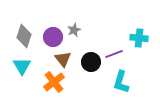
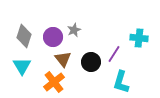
purple line: rotated 36 degrees counterclockwise
